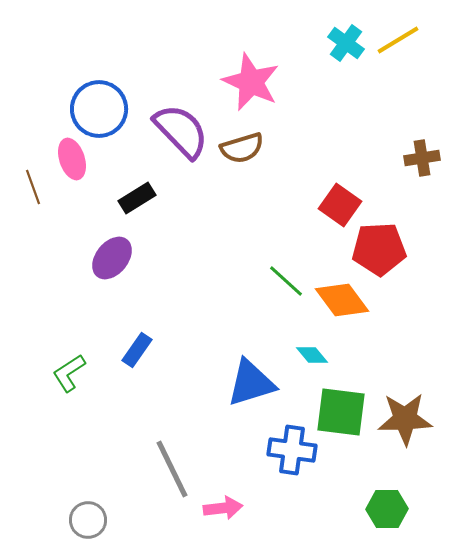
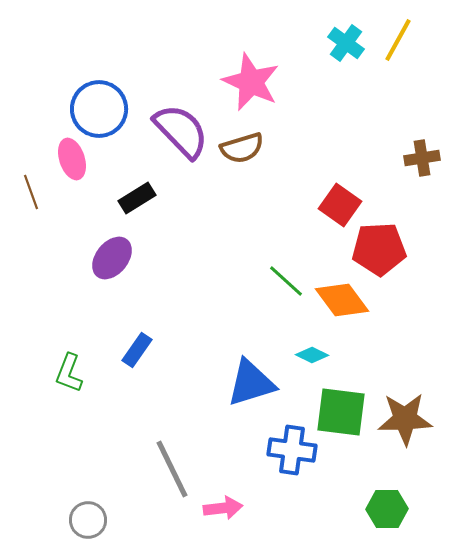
yellow line: rotated 30 degrees counterclockwise
brown line: moved 2 px left, 5 px down
cyan diamond: rotated 24 degrees counterclockwise
green L-shape: rotated 36 degrees counterclockwise
